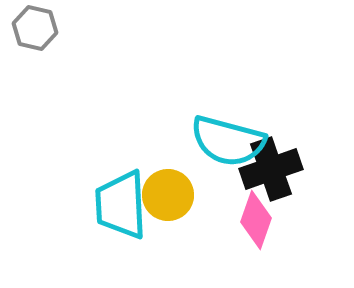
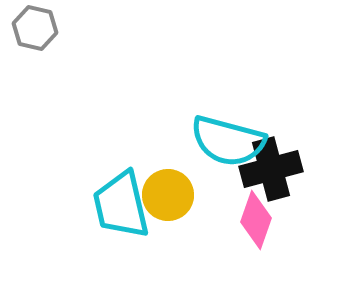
black cross: rotated 4 degrees clockwise
cyan trapezoid: rotated 10 degrees counterclockwise
